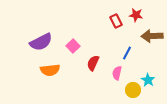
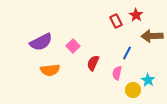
red star: rotated 24 degrees clockwise
